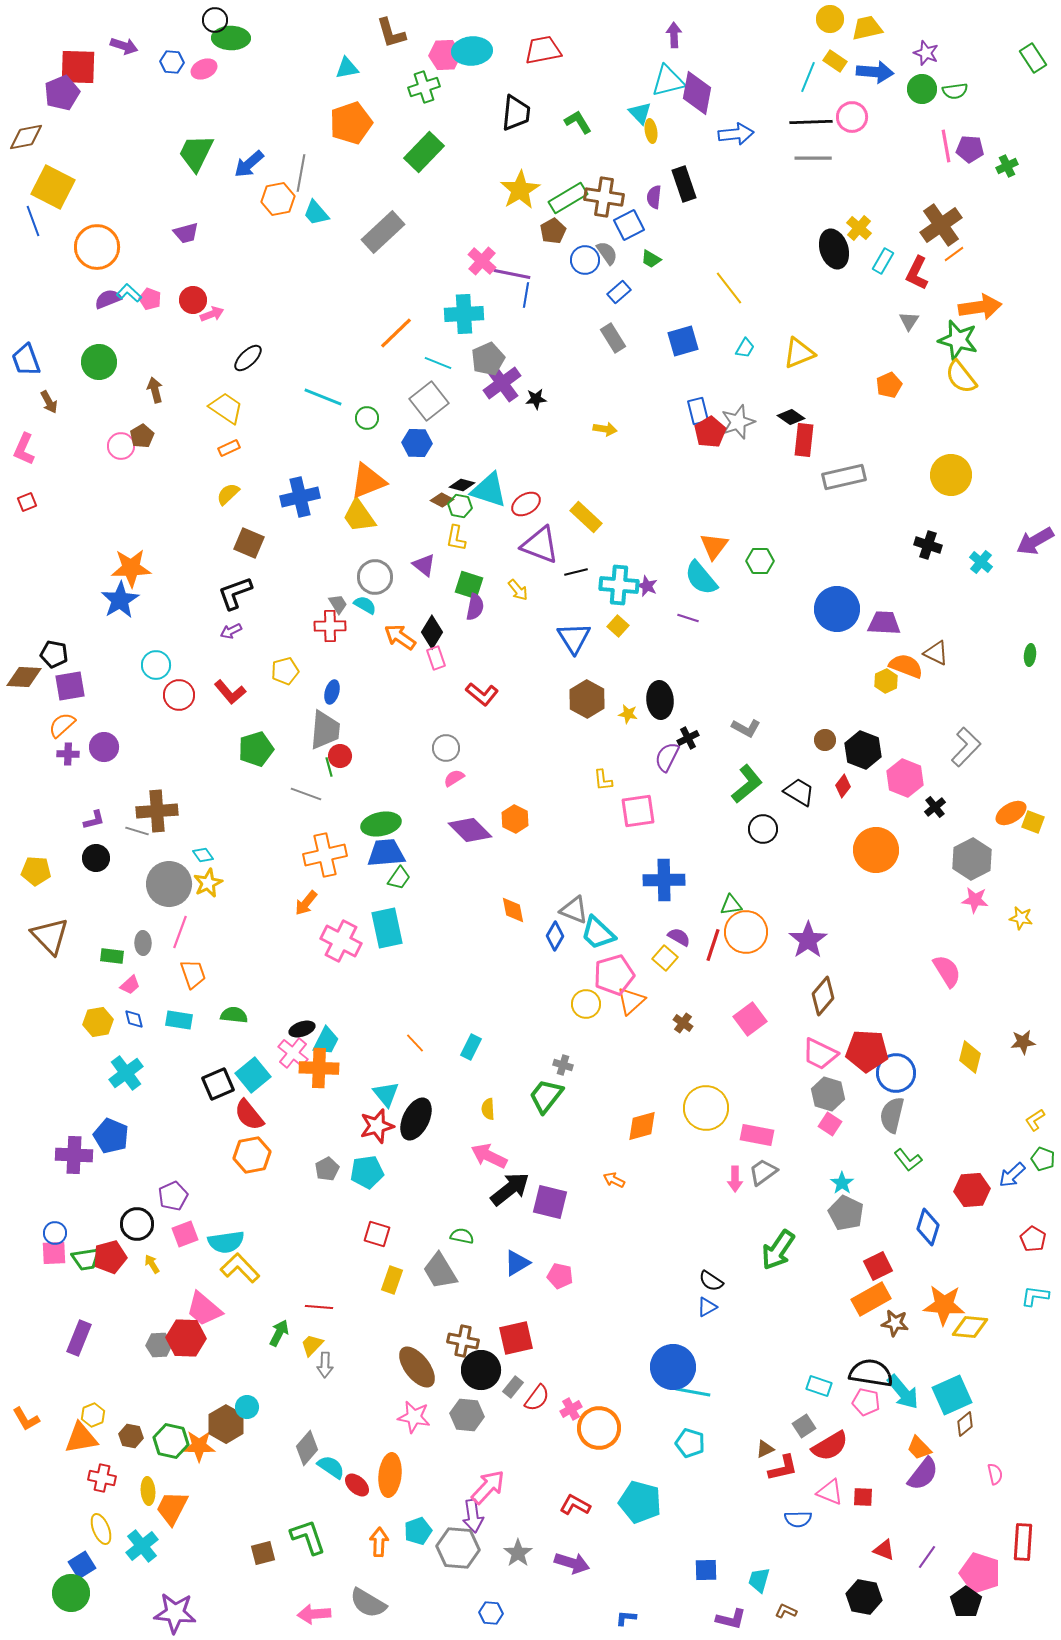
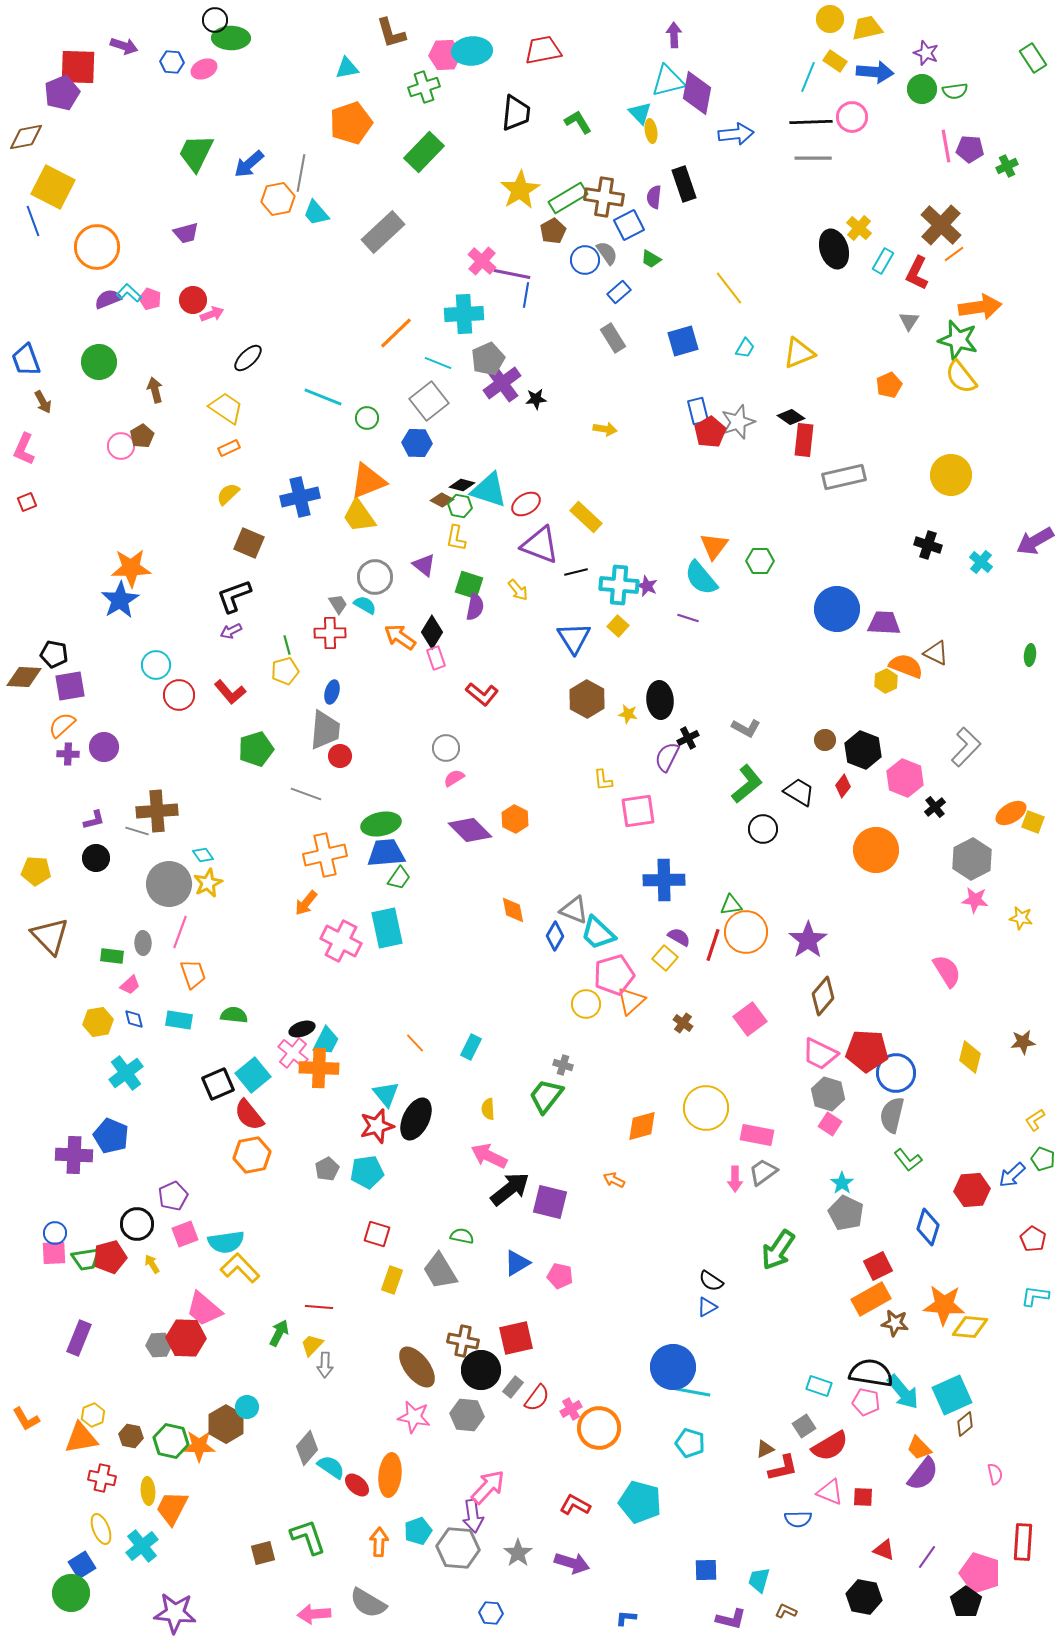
brown cross at (941, 225): rotated 12 degrees counterclockwise
brown arrow at (49, 402): moved 6 px left
black L-shape at (235, 593): moved 1 px left, 3 px down
red cross at (330, 626): moved 7 px down
green line at (329, 767): moved 42 px left, 122 px up
